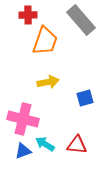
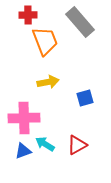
gray rectangle: moved 1 px left, 2 px down
orange trapezoid: rotated 40 degrees counterclockwise
pink cross: moved 1 px right, 1 px up; rotated 16 degrees counterclockwise
red triangle: rotated 35 degrees counterclockwise
